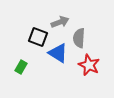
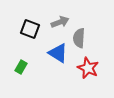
black square: moved 8 px left, 8 px up
red star: moved 1 px left, 3 px down
